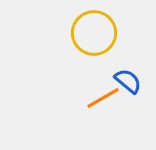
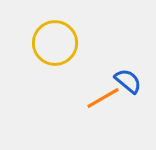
yellow circle: moved 39 px left, 10 px down
